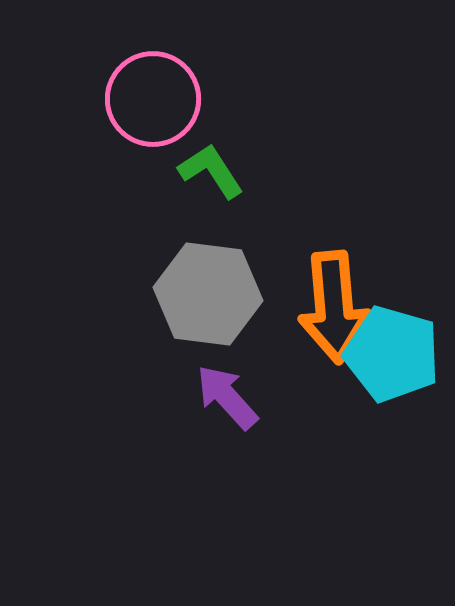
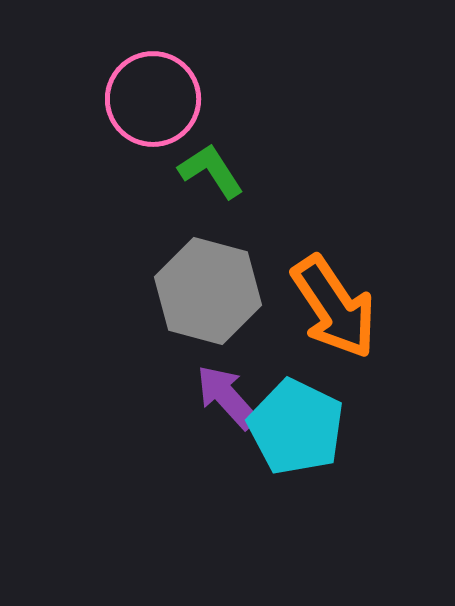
gray hexagon: moved 3 px up; rotated 8 degrees clockwise
orange arrow: rotated 29 degrees counterclockwise
cyan pentagon: moved 96 px left, 73 px down; rotated 10 degrees clockwise
